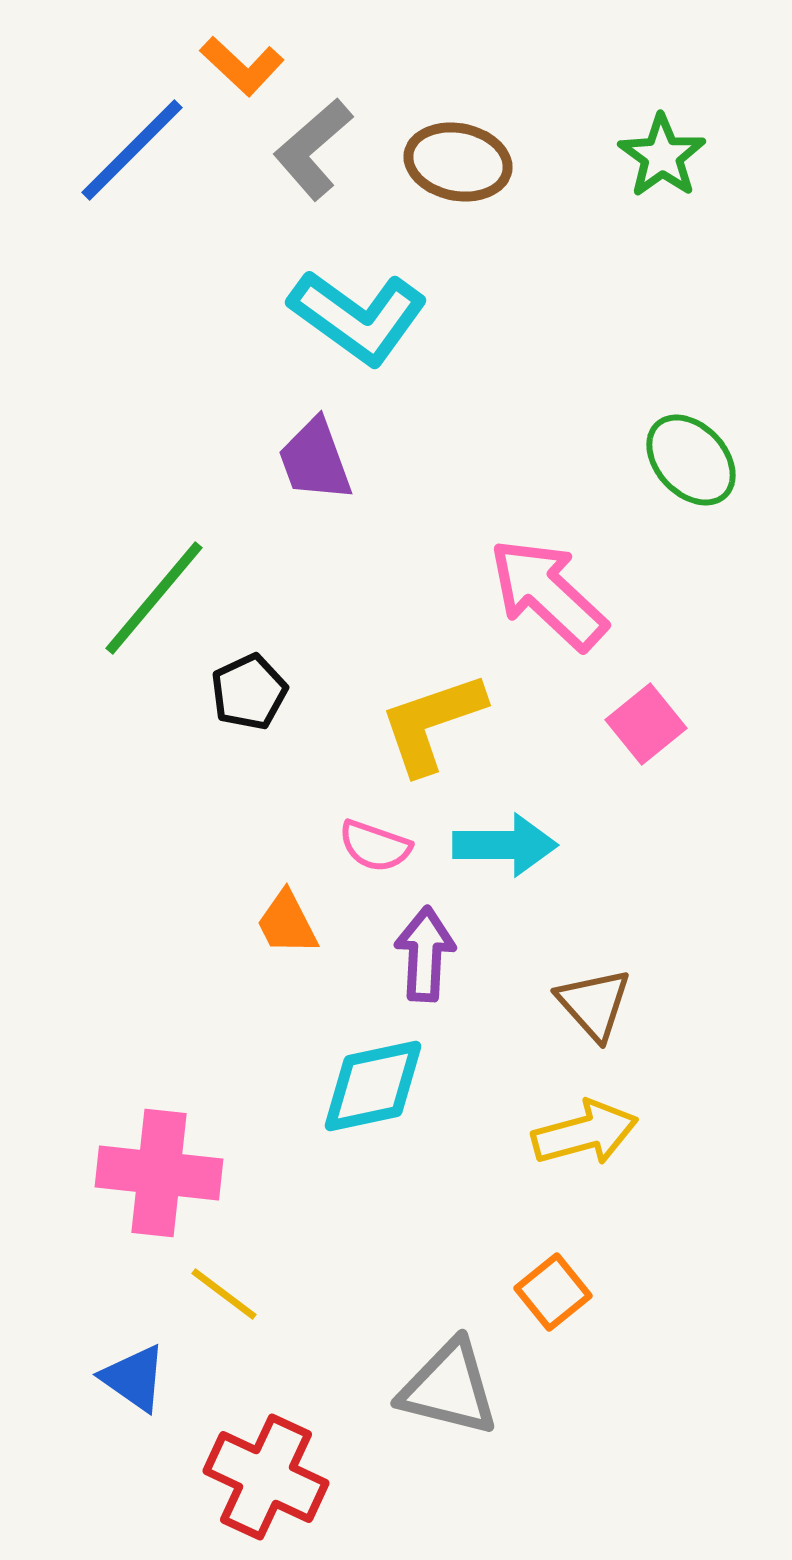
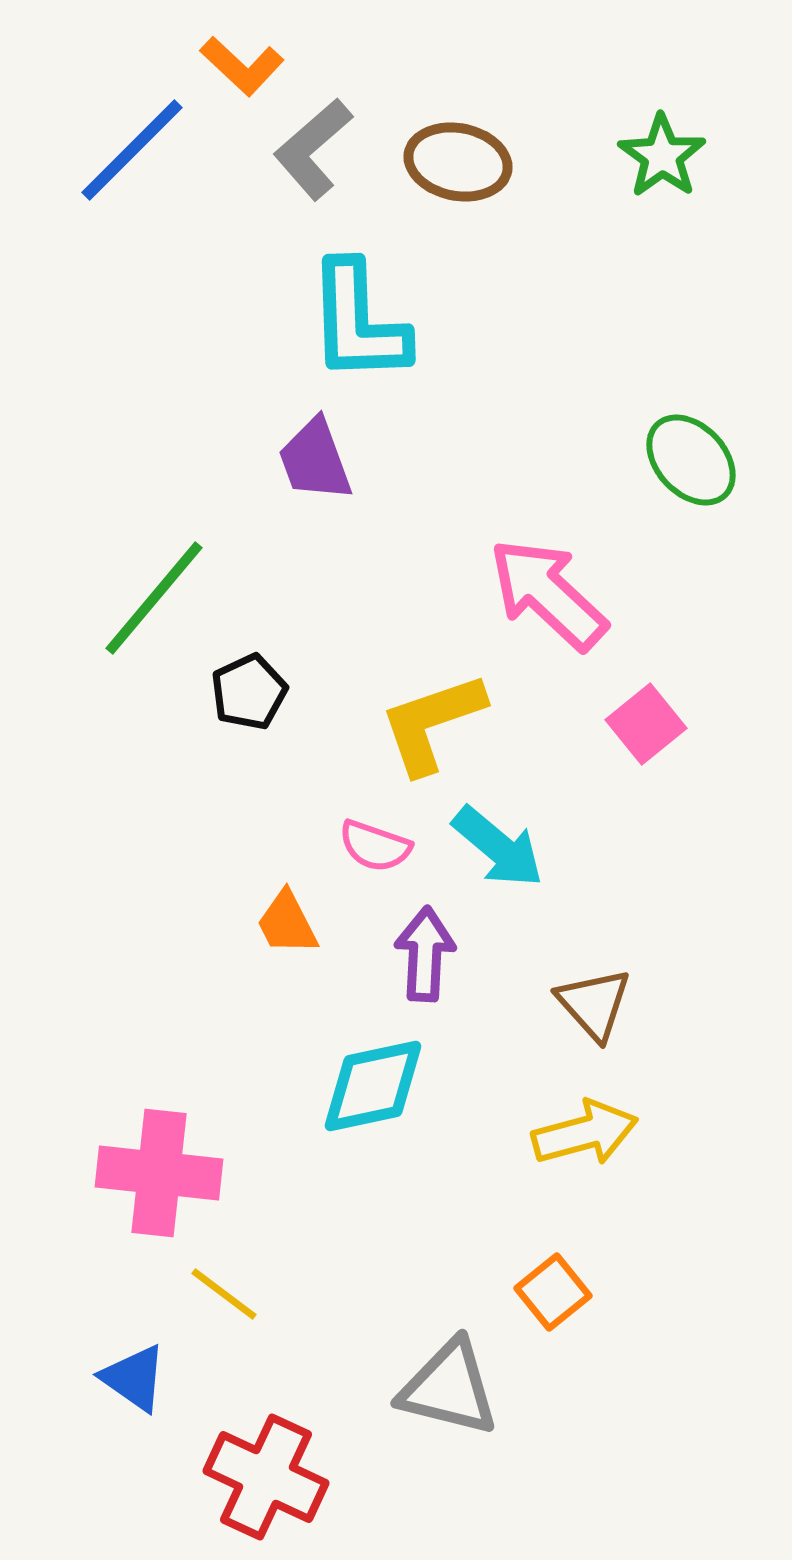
cyan L-shape: moved 5 px down; rotated 52 degrees clockwise
cyan arrow: moved 7 px left, 2 px down; rotated 40 degrees clockwise
